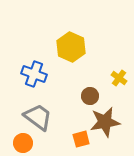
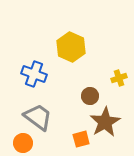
yellow cross: rotated 35 degrees clockwise
brown star: rotated 20 degrees counterclockwise
